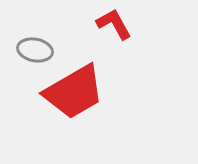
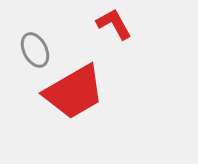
gray ellipse: rotated 52 degrees clockwise
